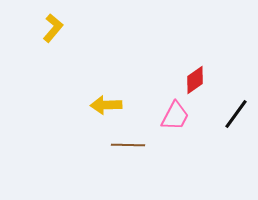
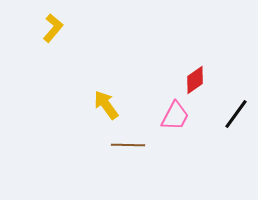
yellow arrow: rotated 56 degrees clockwise
